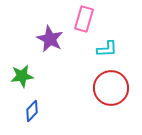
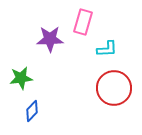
pink rectangle: moved 1 px left, 3 px down
purple star: rotated 28 degrees counterclockwise
green star: moved 1 px left, 2 px down
red circle: moved 3 px right
